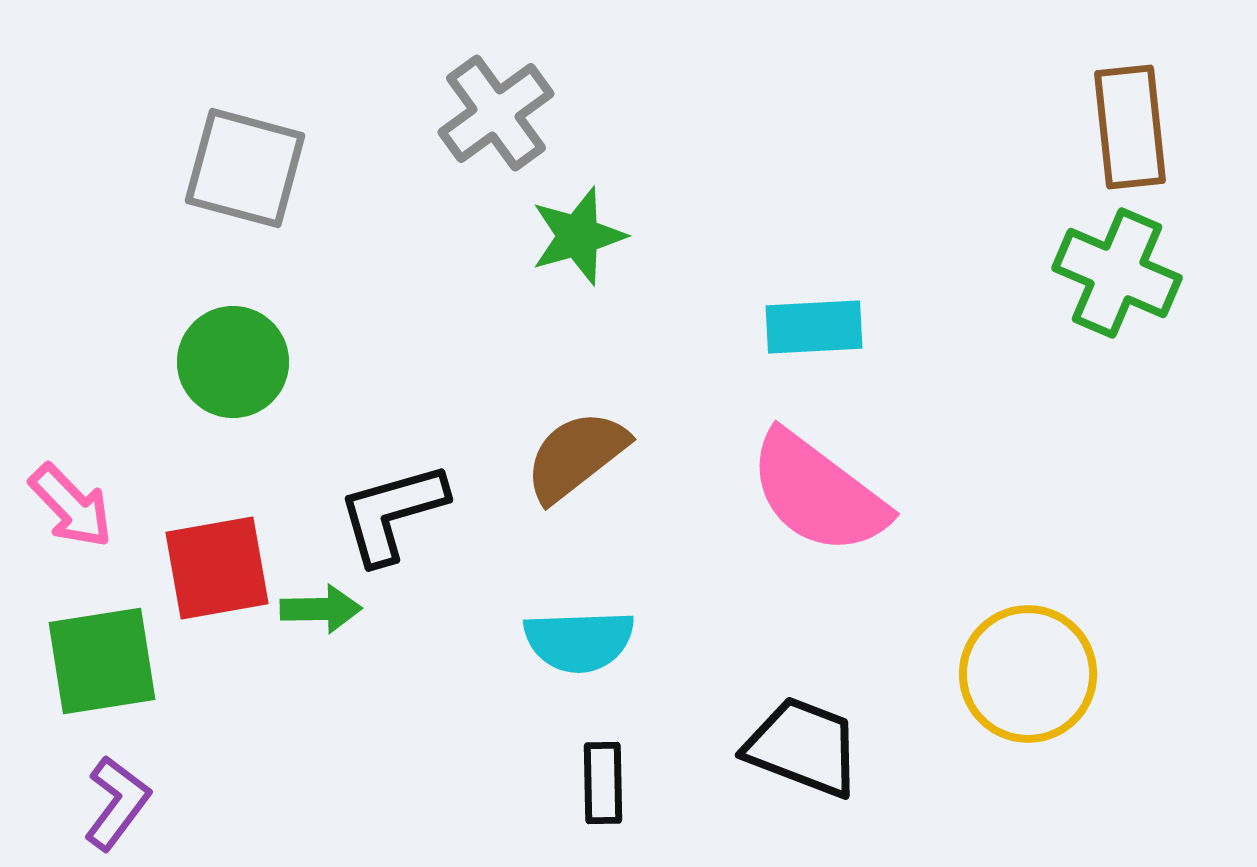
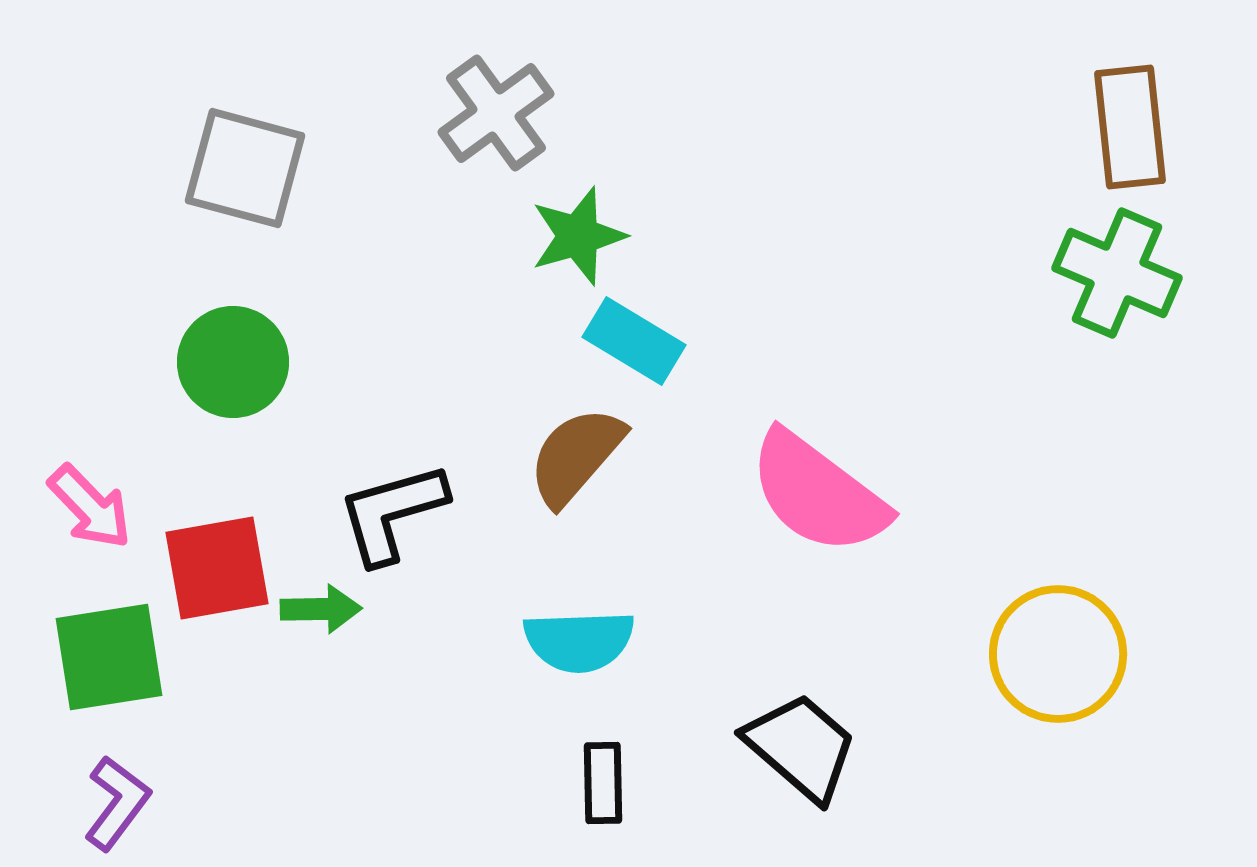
cyan rectangle: moved 180 px left, 14 px down; rotated 34 degrees clockwise
brown semicircle: rotated 11 degrees counterclockwise
pink arrow: moved 19 px right, 1 px down
green square: moved 7 px right, 4 px up
yellow circle: moved 30 px right, 20 px up
black trapezoid: moved 2 px left; rotated 20 degrees clockwise
